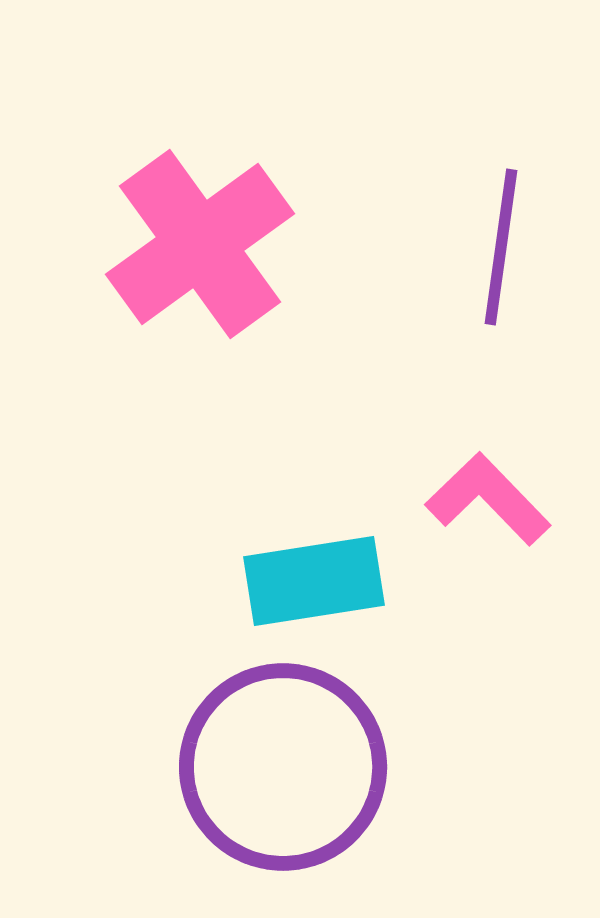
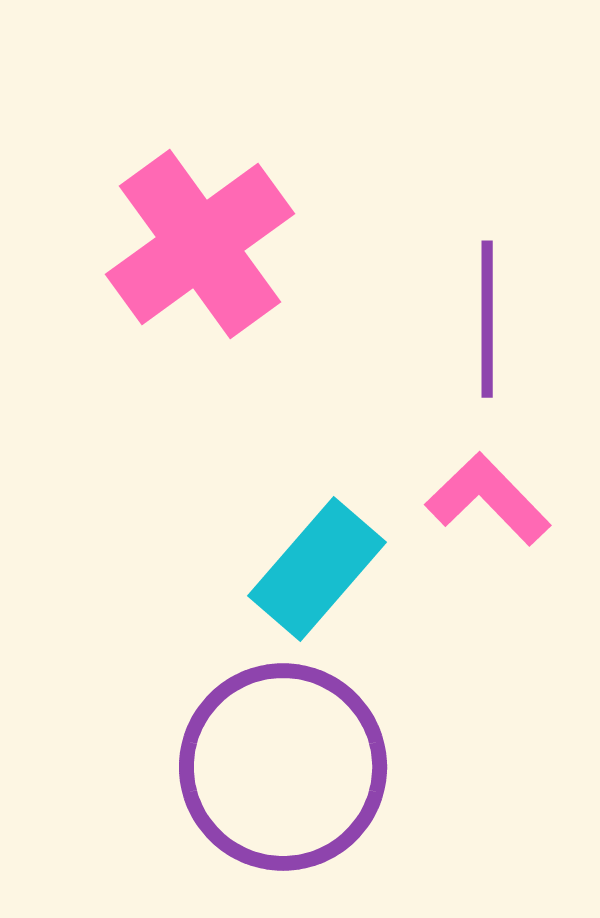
purple line: moved 14 px left, 72 px down; rotated 8 degrees counterclockwise
cyan rectangle: moved 3 px right, 12 px up; rotated 40 degrees counterclockwise
